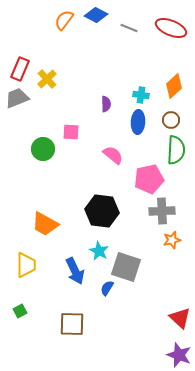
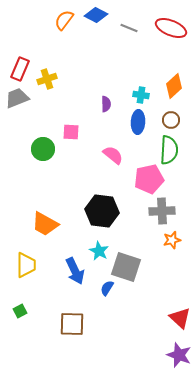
yellow cross: rotated 24 degrees clockwise
green semicircle: moved 7 px left
